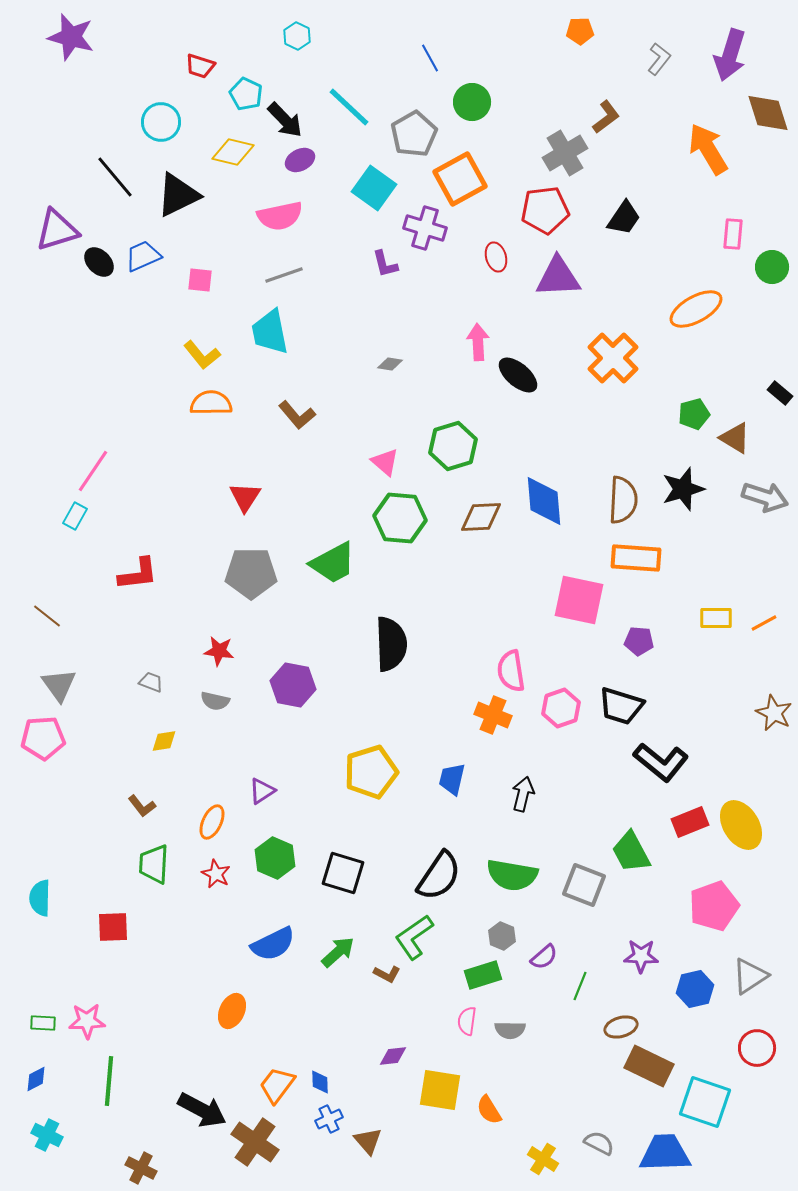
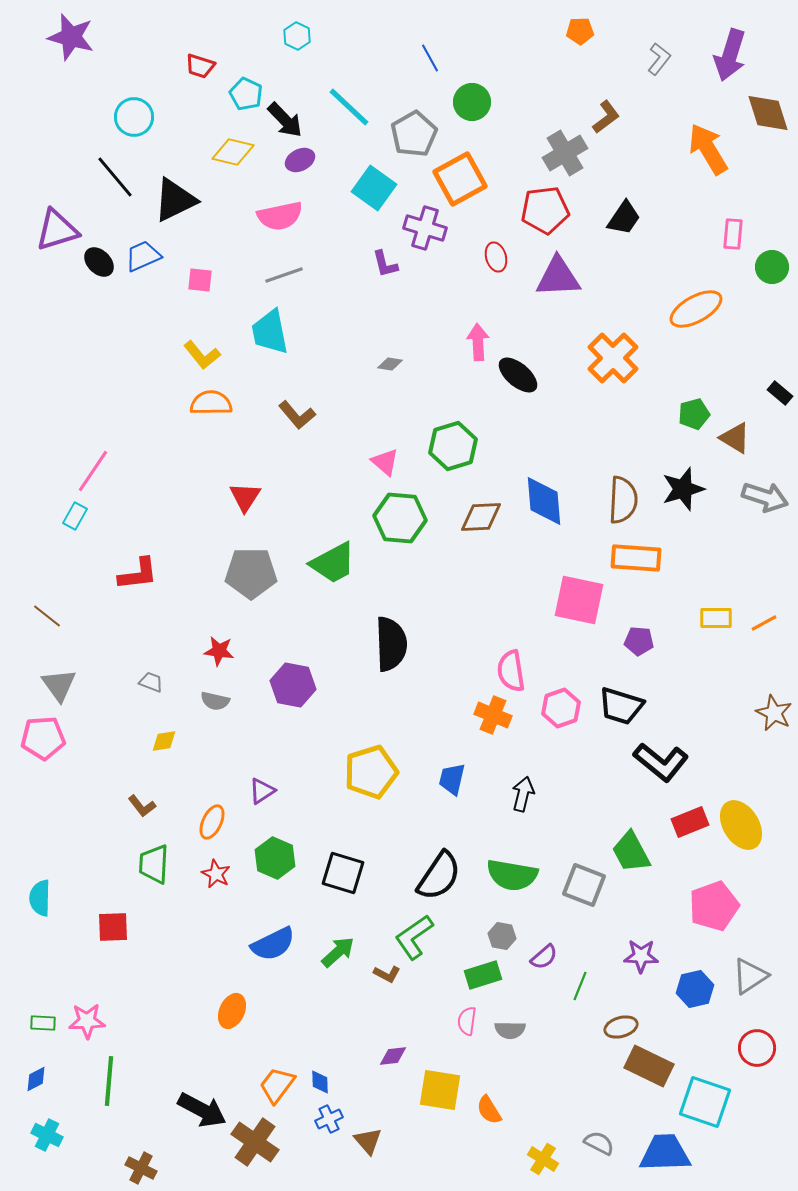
cyan circle at (161, 122): moved 27 px left, 5 px up
black triangle at (178, 195): moved 3 px left, 5 px down
gray hexagon at (502, 936): rotated 12 degrees counterclockwise
